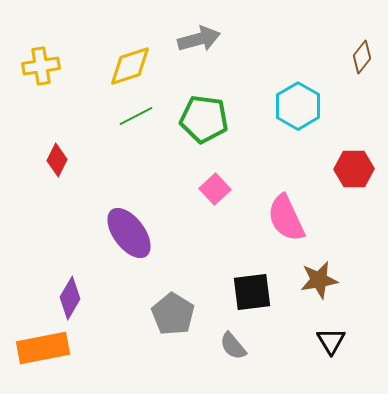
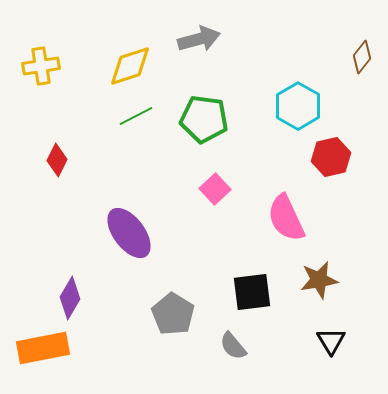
red hexagon: moved 23 px left, 12 px up; rotated 12 degrees counterclockwise
